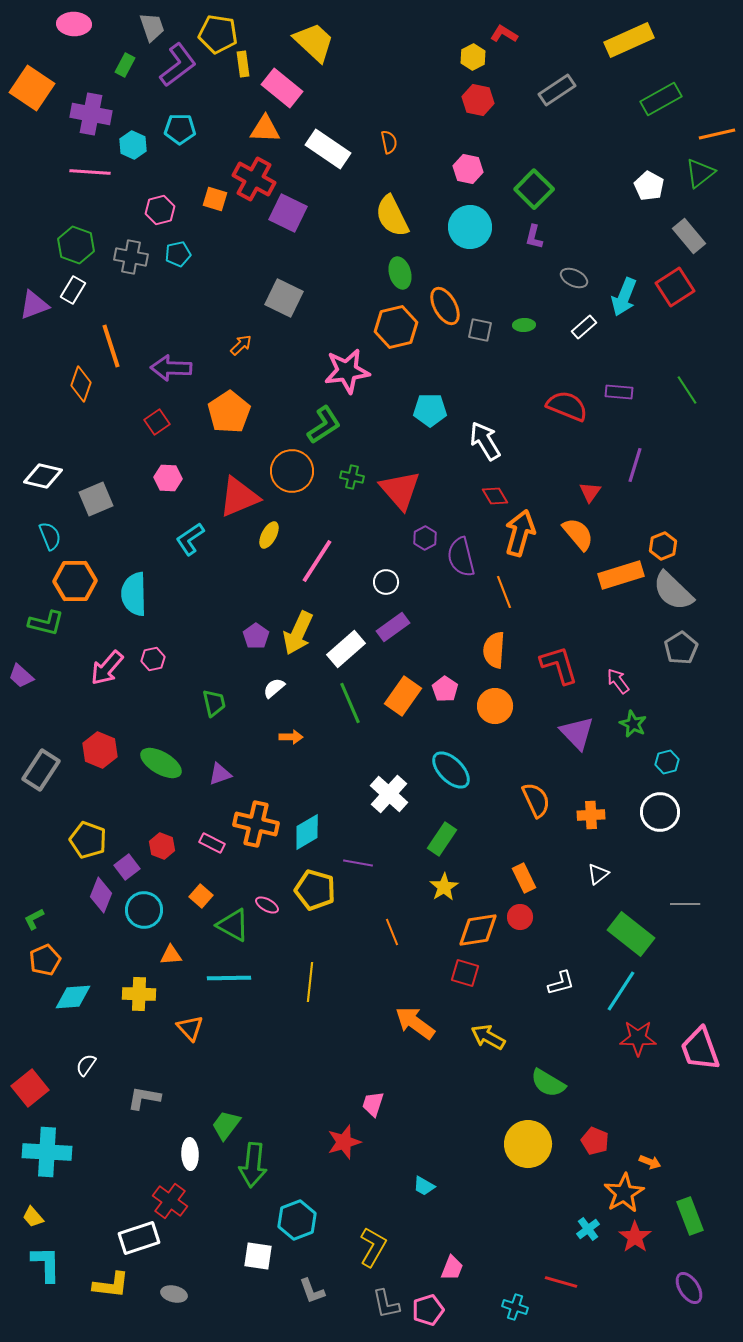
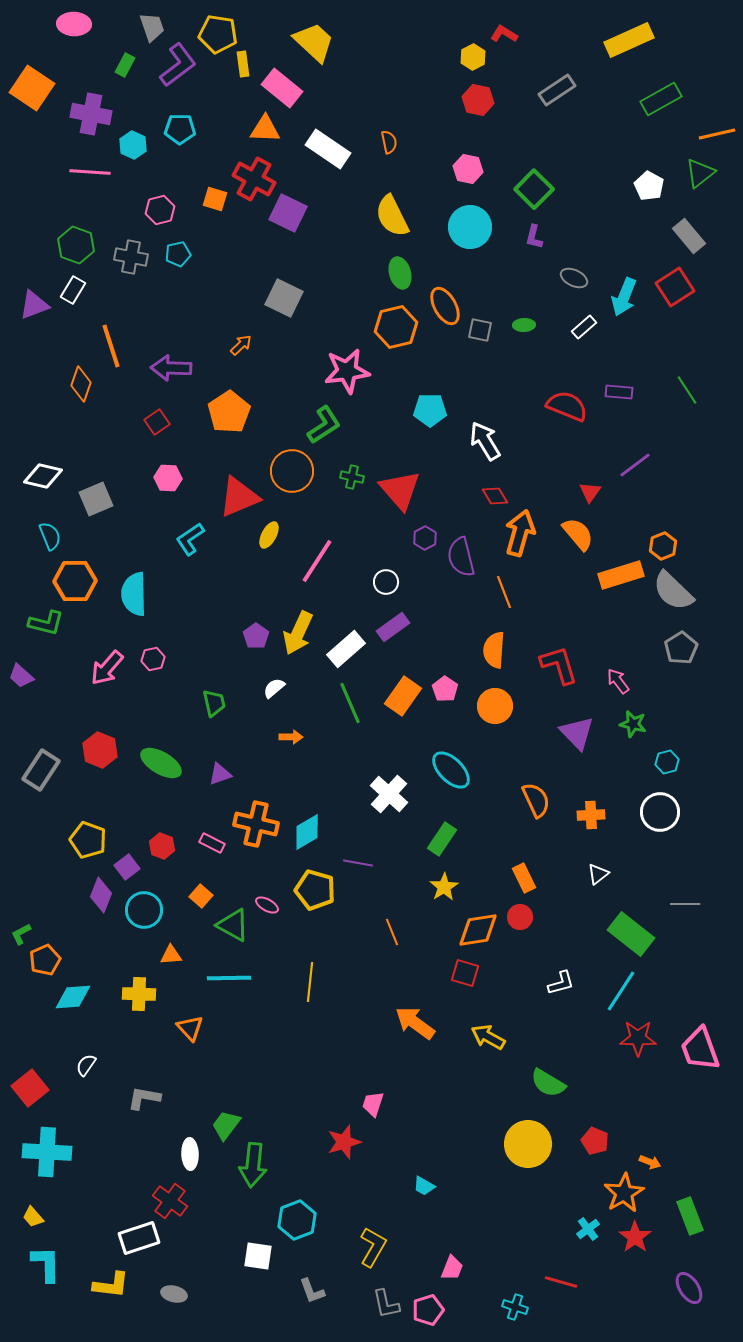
purple line at (635, 465): rotated 36 degrees clockwise
green star at (633, 724): rotated 12 degrees counterclockwise
green L-shape at (34, 919): moved 13 px left, 15 px down
